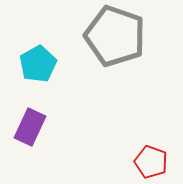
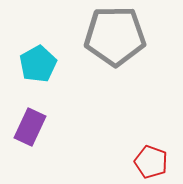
gray pentagon: rotated 20 degrees counterclockwise
